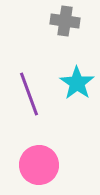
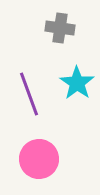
gray cross: moved 5 px left, 7 px down
pink circle: moved 6 px up
